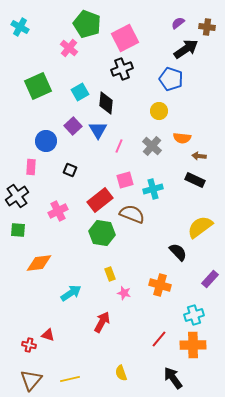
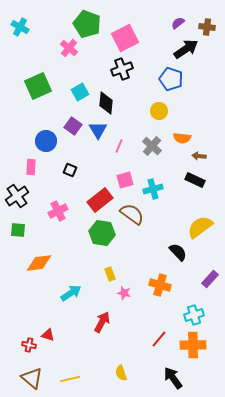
purple square at (73, 126): rotated 12 degrees counterclockwise
brown semicircle at (132, 214): rotated 15 degrees clockwise
brown triangle at (31, 380): moved 1 px right, 2 px up; rotated 30 degrees counterclockwise
